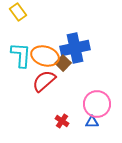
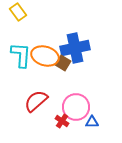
brown square: rotated 14 degrees counterclockwise
red semicircle: moved 8 px left, 20 px down
pink circle: moved 21 px left, 3 px down
